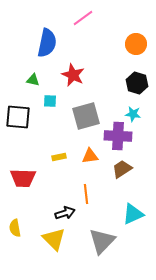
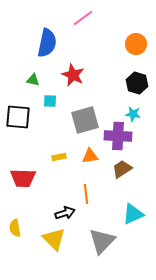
gray square: moved 1 px left, 4 px down
